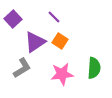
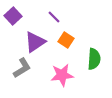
purple square: moved 3 px up
orange square: moved 6 px right, 1 px up
green semicircle: moved 9 px up
pink star: moved 1 px down
